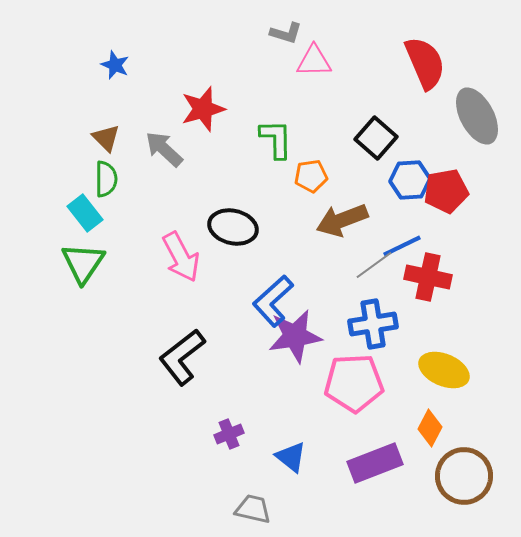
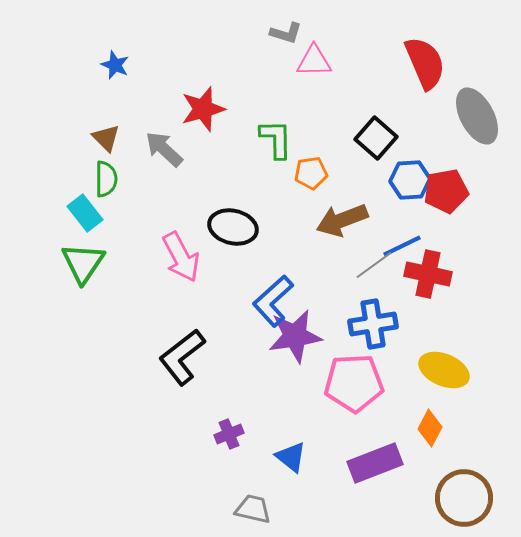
orange pentagon: moved 3 px up
red cross: moved 3 px up
brown circle: moved 22 px down
